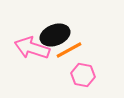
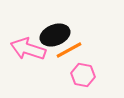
pink arrow: moved 4 px left, 1 px down
